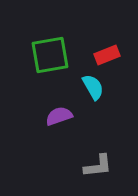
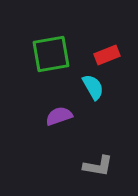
green square: moved 1 px right, 1 px up
gray L-shape: rotated 16 degrees clockwise
